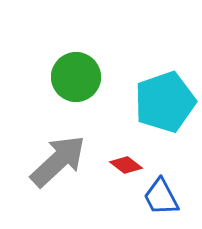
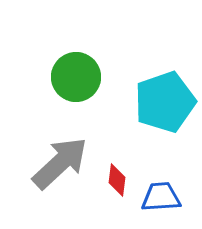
gray arrow: moved 2 px right, 2 px down
red diamond: moved 9 px left, 15 px down; rotated 60 degrees clockwise
blue trapezoid: rotated 114 degrees clockwise
